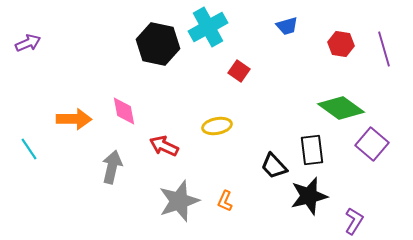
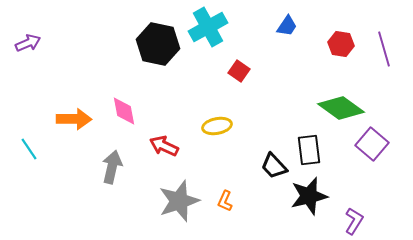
blue trapezoid: rotated 40 degrees counterclockwise
black rectangle: moved 3 px left
